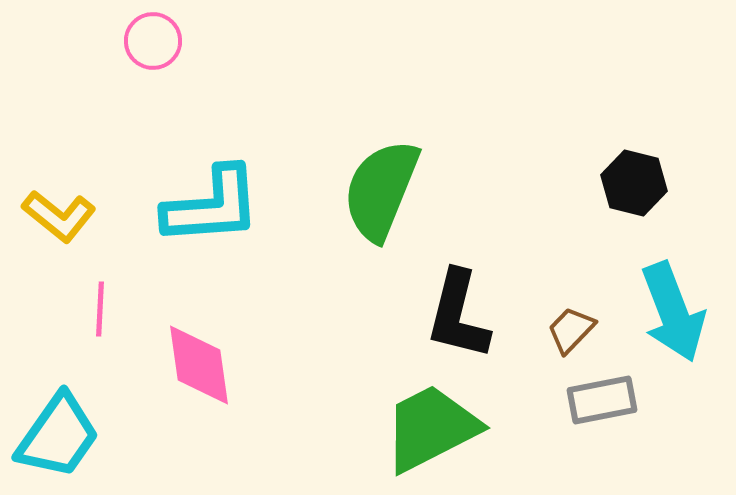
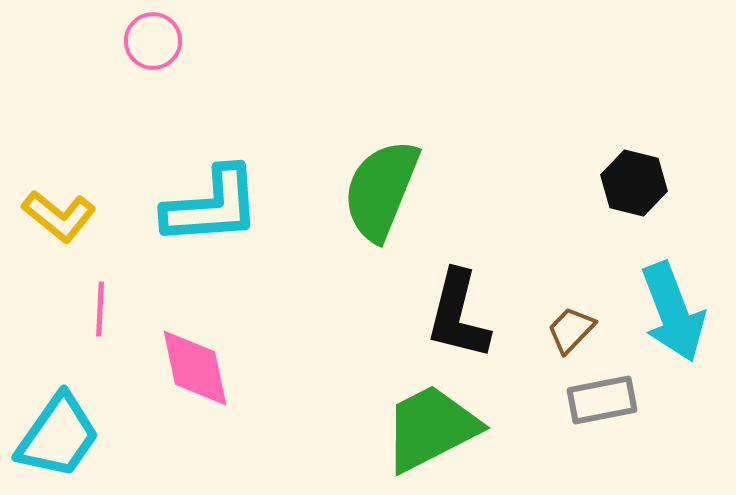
pink diamond: moved 4 px left, 3 px down; rotated 4 degrees counterclockwise
